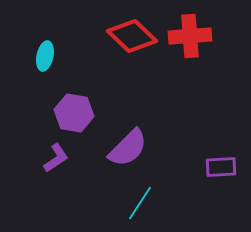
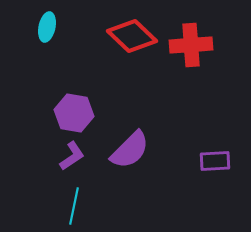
red cross: moved 1 px right, 9 px down
cyan ellipse: moved 2 px right, 29 px up
purple semicircle: moved 2 px right, 2 px down
purple L-shape: moved 16 px right, 2 px up
purple rectangle: moved 6 px left, 6 px up
cyan line: moved 66 px left, 3 px down; rotated 21 degrees counterclockwise
